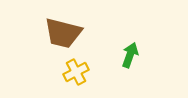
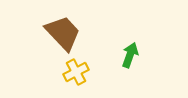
brown trapezoid: rotated 147 degrees counterclockwise
